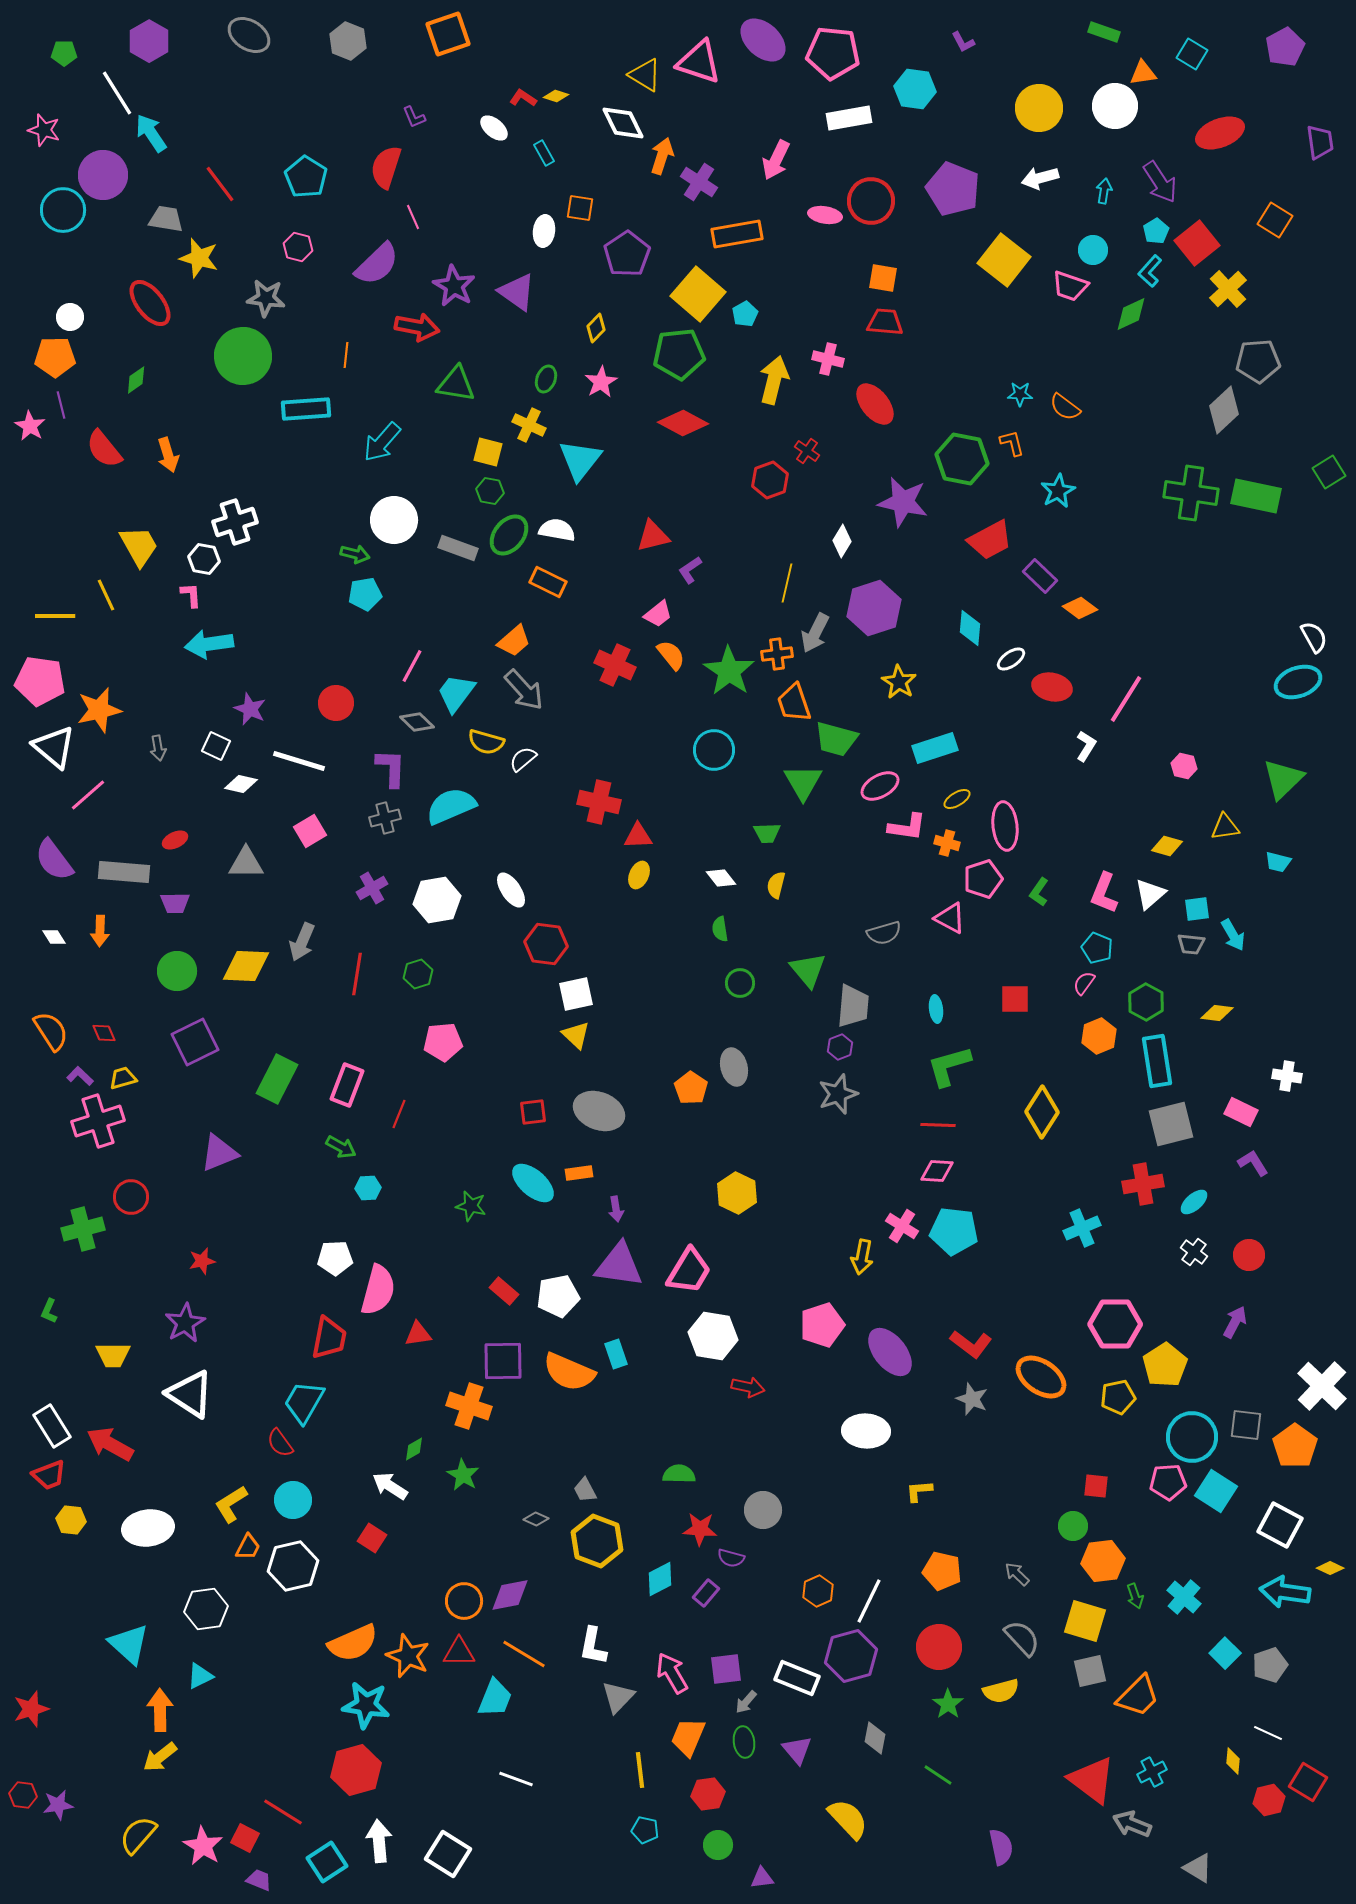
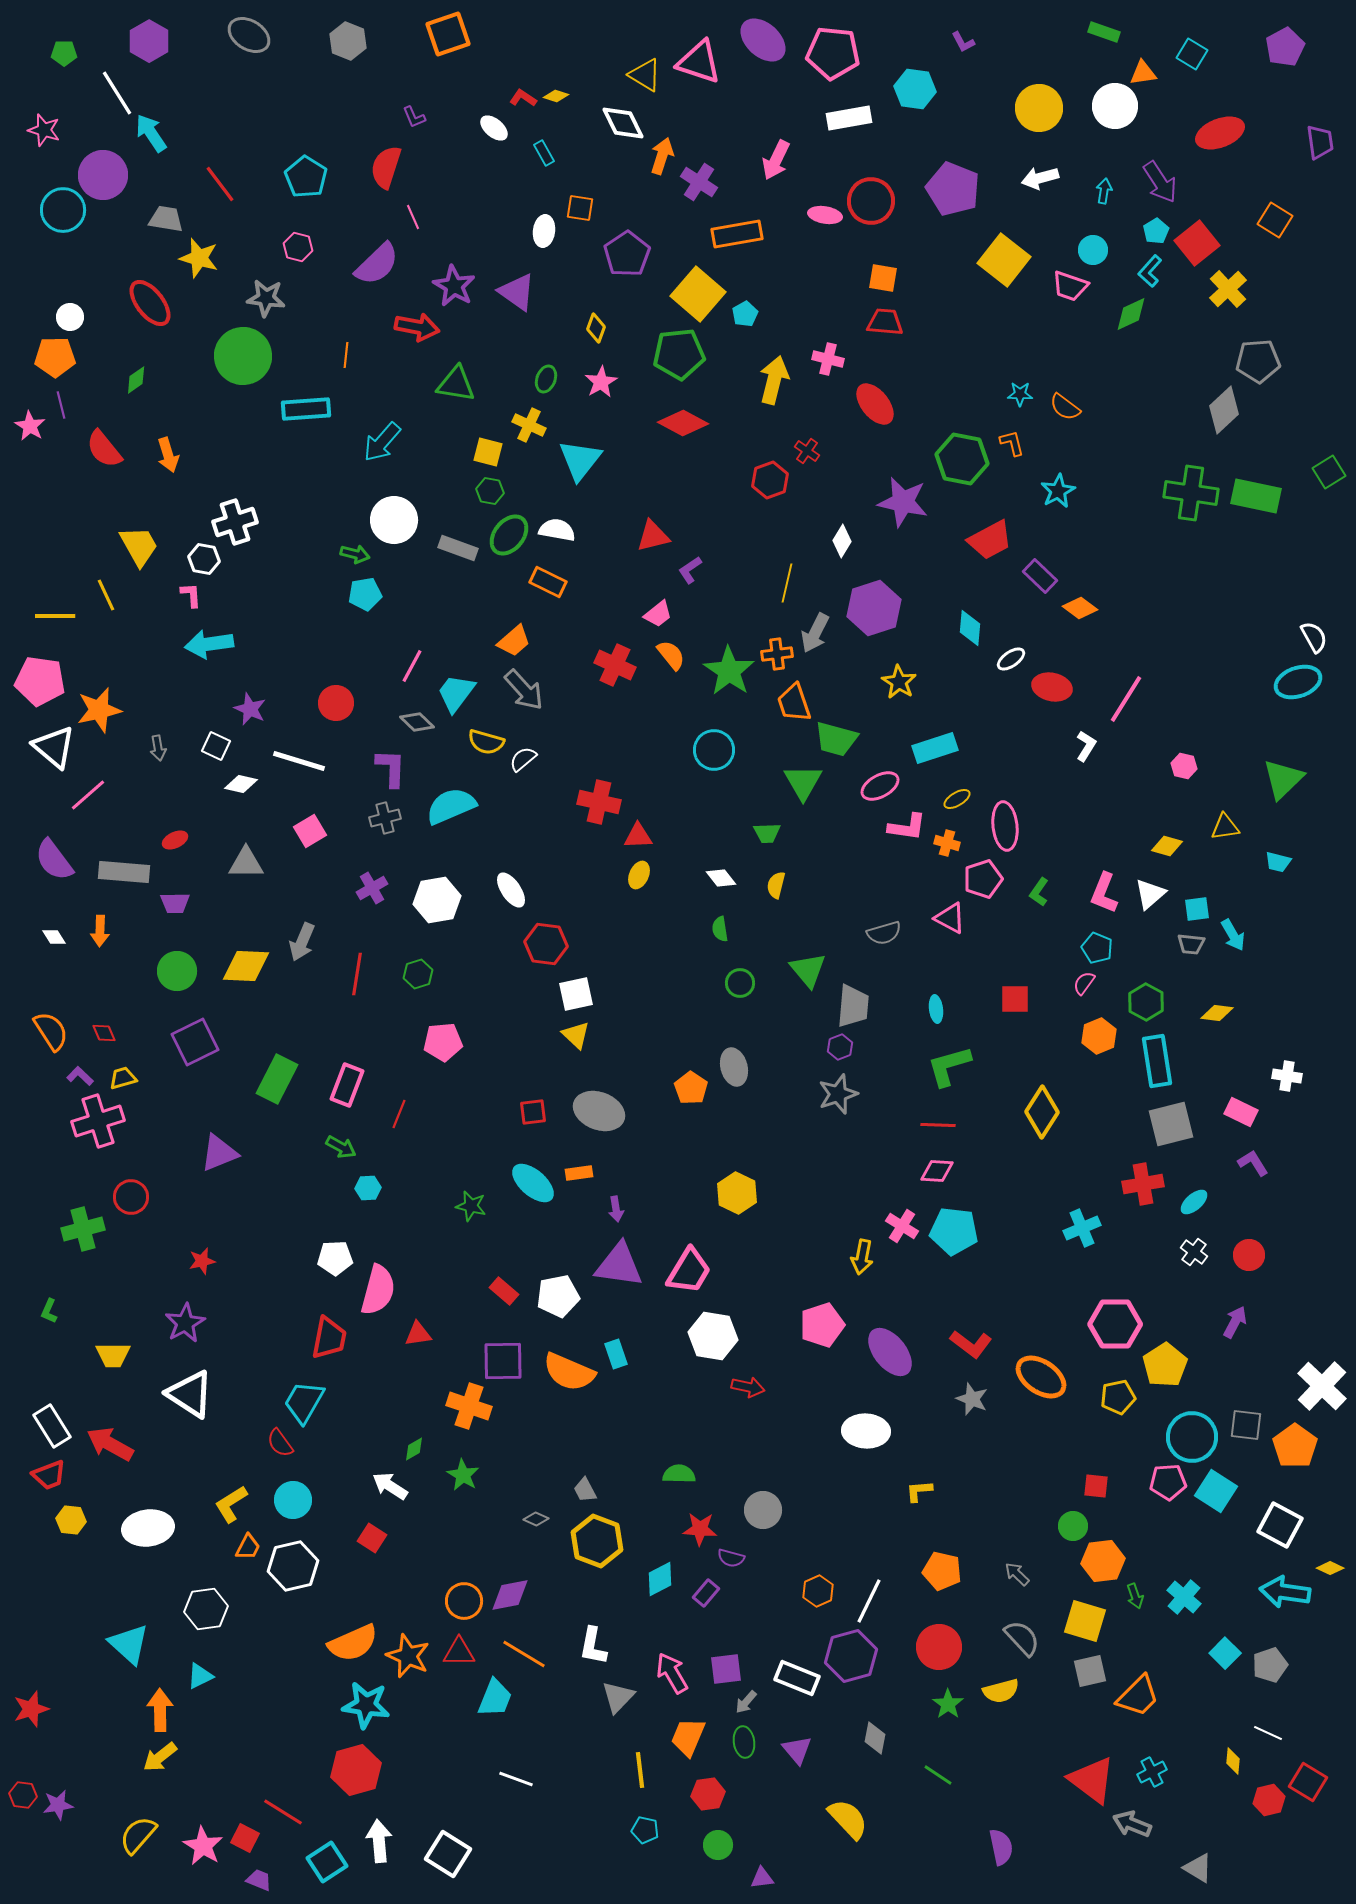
yellow diamond at (596, 328): rotated 24 degrees counterclockwise
